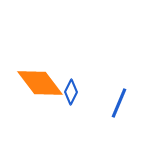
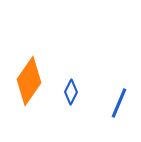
orange diamond: moved 11 px left, 2 px up; rotated 72 degrees clockwise
